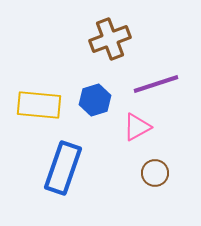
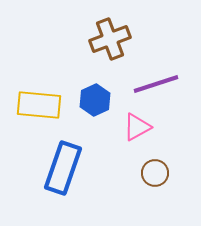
blue hexagon: rotated 8 degrees counterclockwise
